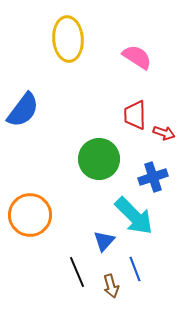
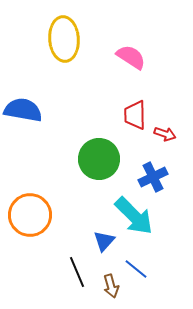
yellow ellipse: moved 4 px left
pink semicircle: moved 6 px left
blue semicircle: rotated 117 degrees counterclockwise
red arrow: moved 1 px right, 1 px down
blue cross: rotated 8 degrees counterclockwise
blue line: moved 1 px right; rotated 30 degrees counterclockwise
